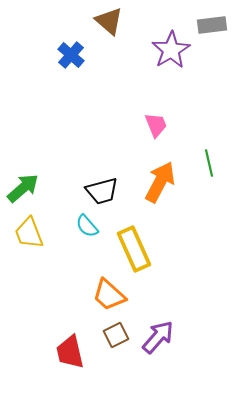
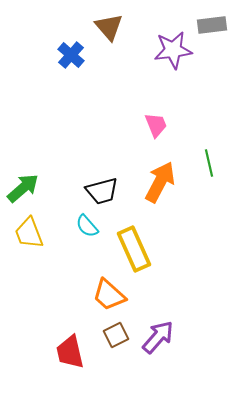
brown triangle: moved 6 px down; rotated 8 degrees clockwise
purple star: moved 2 px right; rotated 24 degrees clockwise
